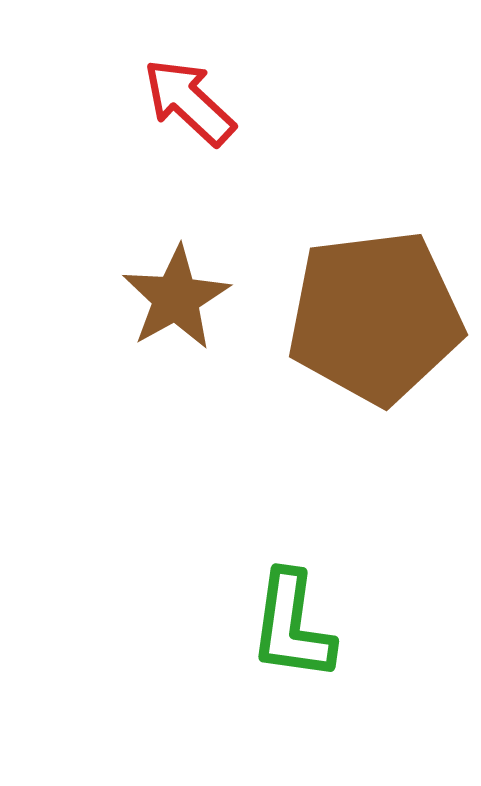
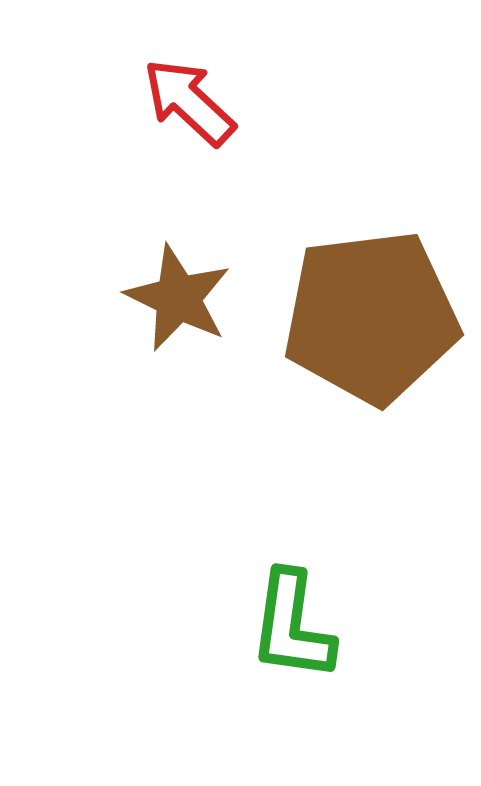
brown star: moved 2 px right; rotated 17 degrees counterclockwise
brown pentagon: moved 4 px left
